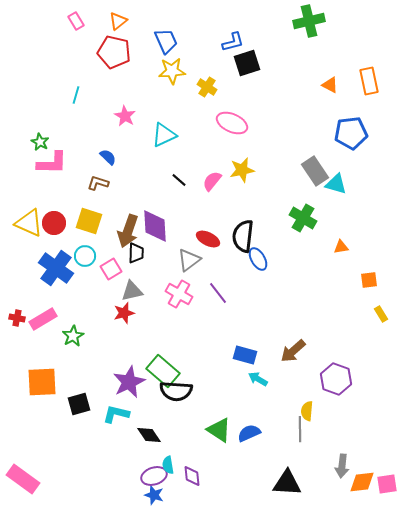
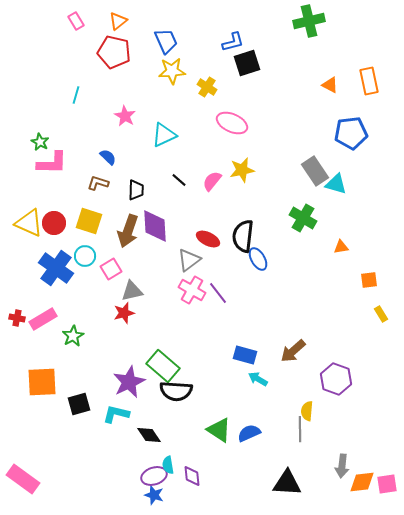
black trapezoid at (136, 253): moved 63 px up
pink cross at (179, 294): moved 13 px right, 4 px up
green rectangle at (163, 371): moved 5 px up
